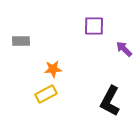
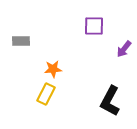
purple arrow: rotated 96 degrees counterclockwise
yellow rectangle: rotated 35 degrees counterclockwise
